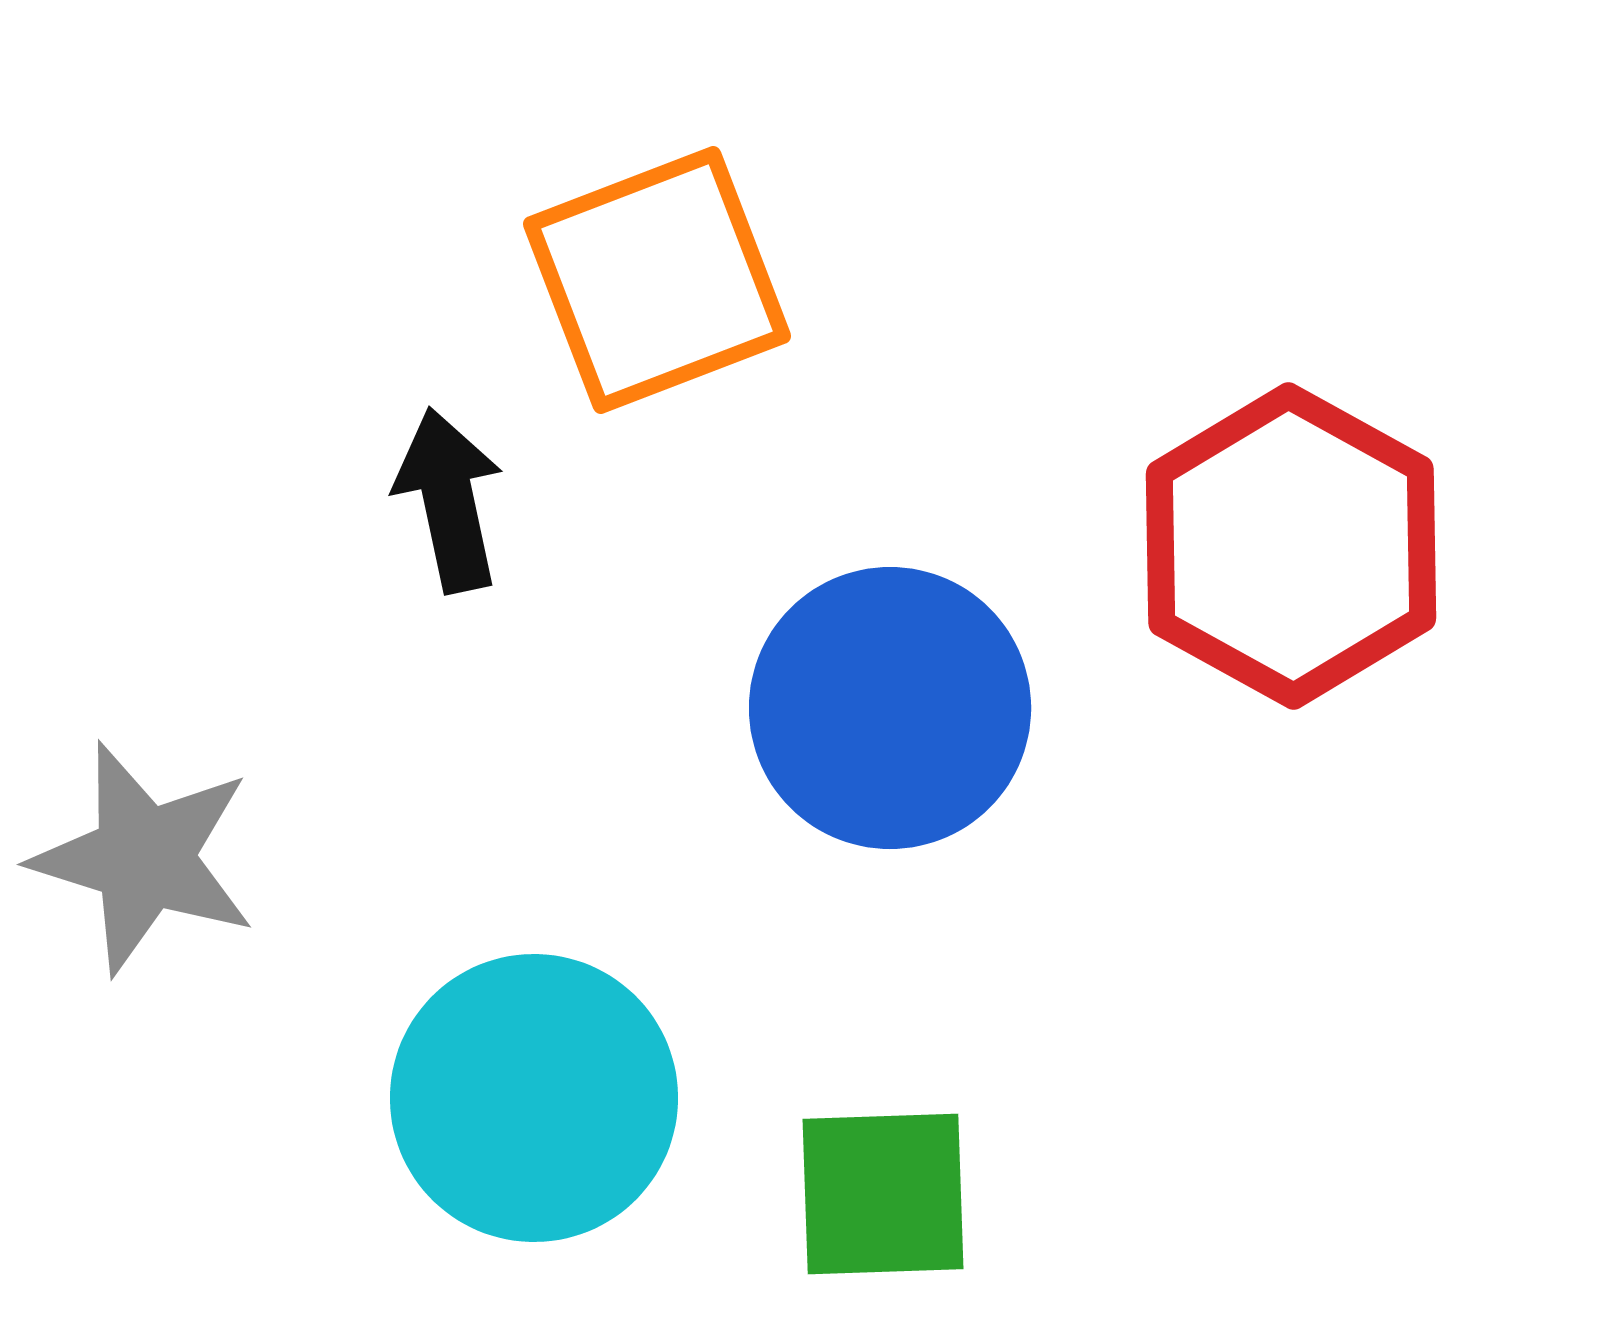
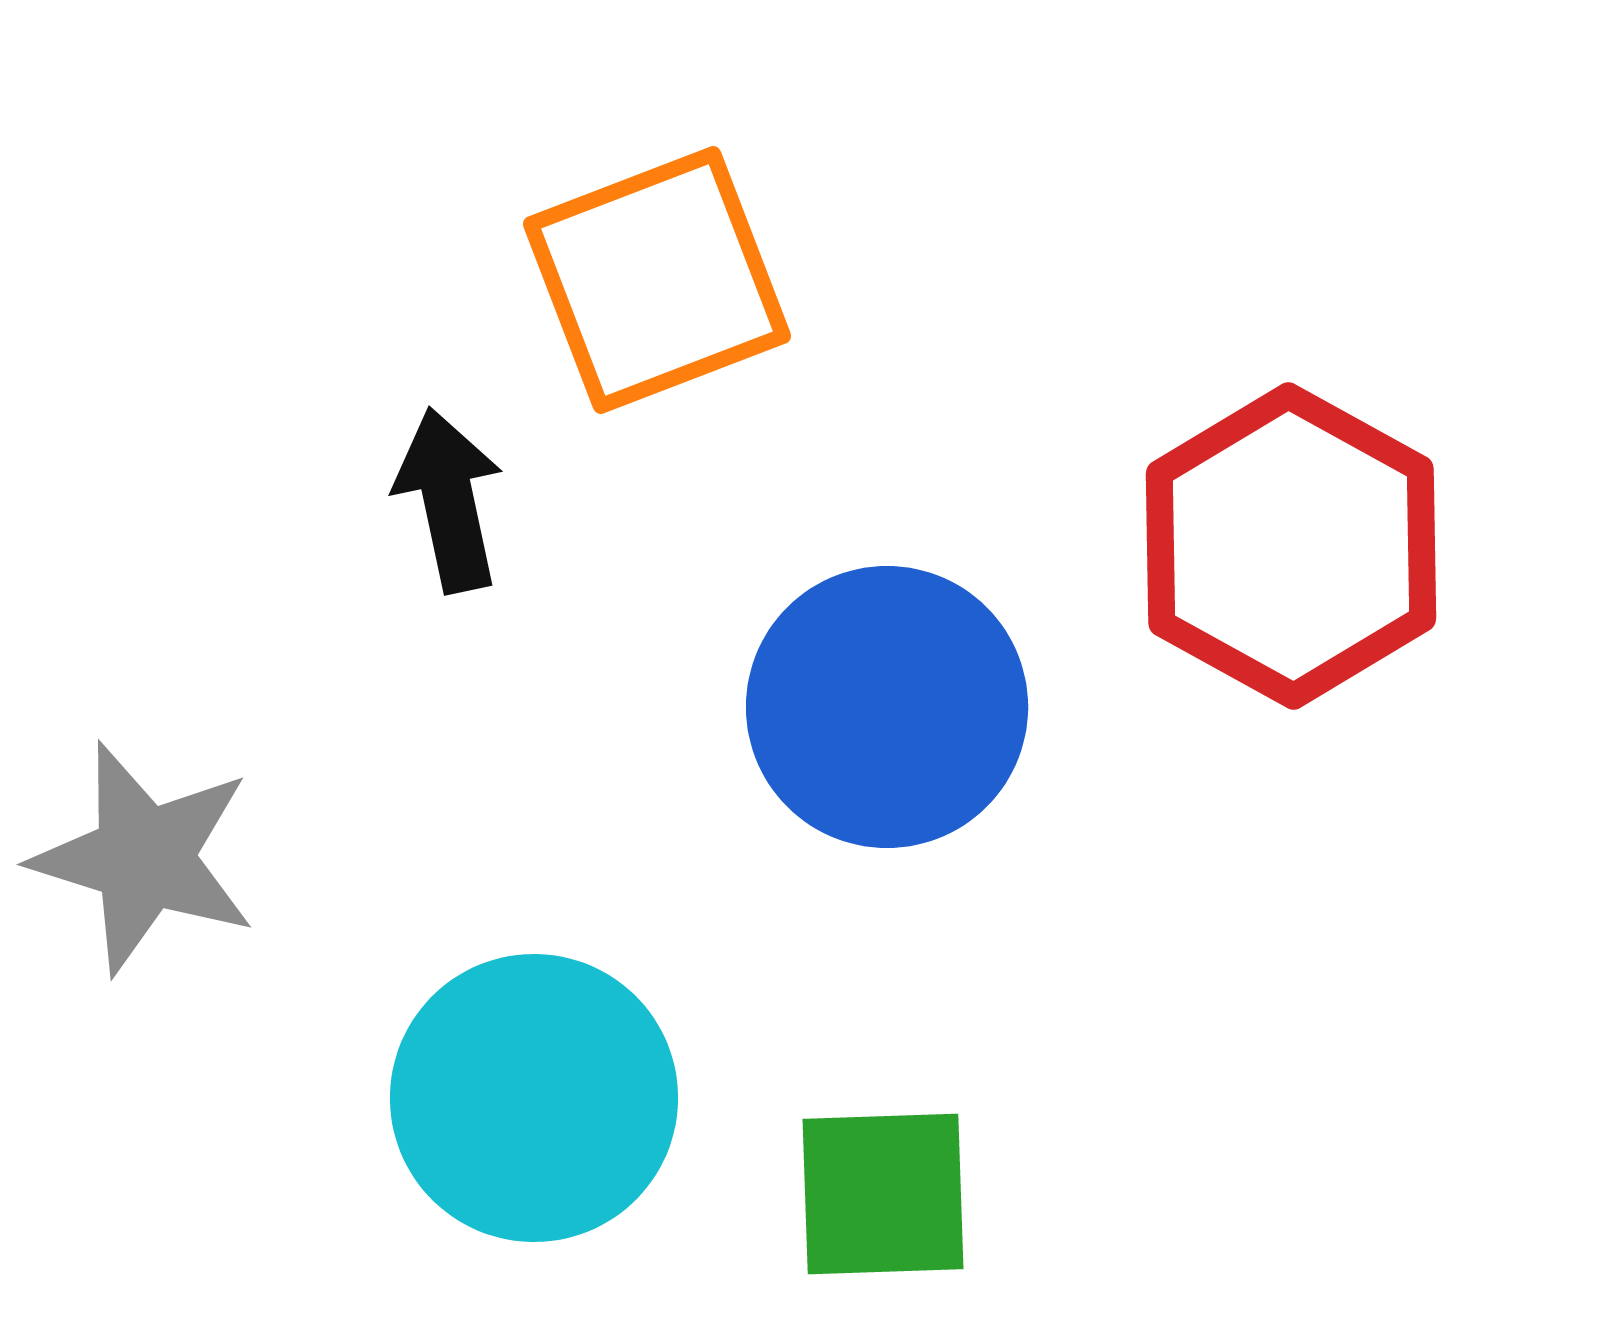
blue circle: moved 3 px left, 1 px up
